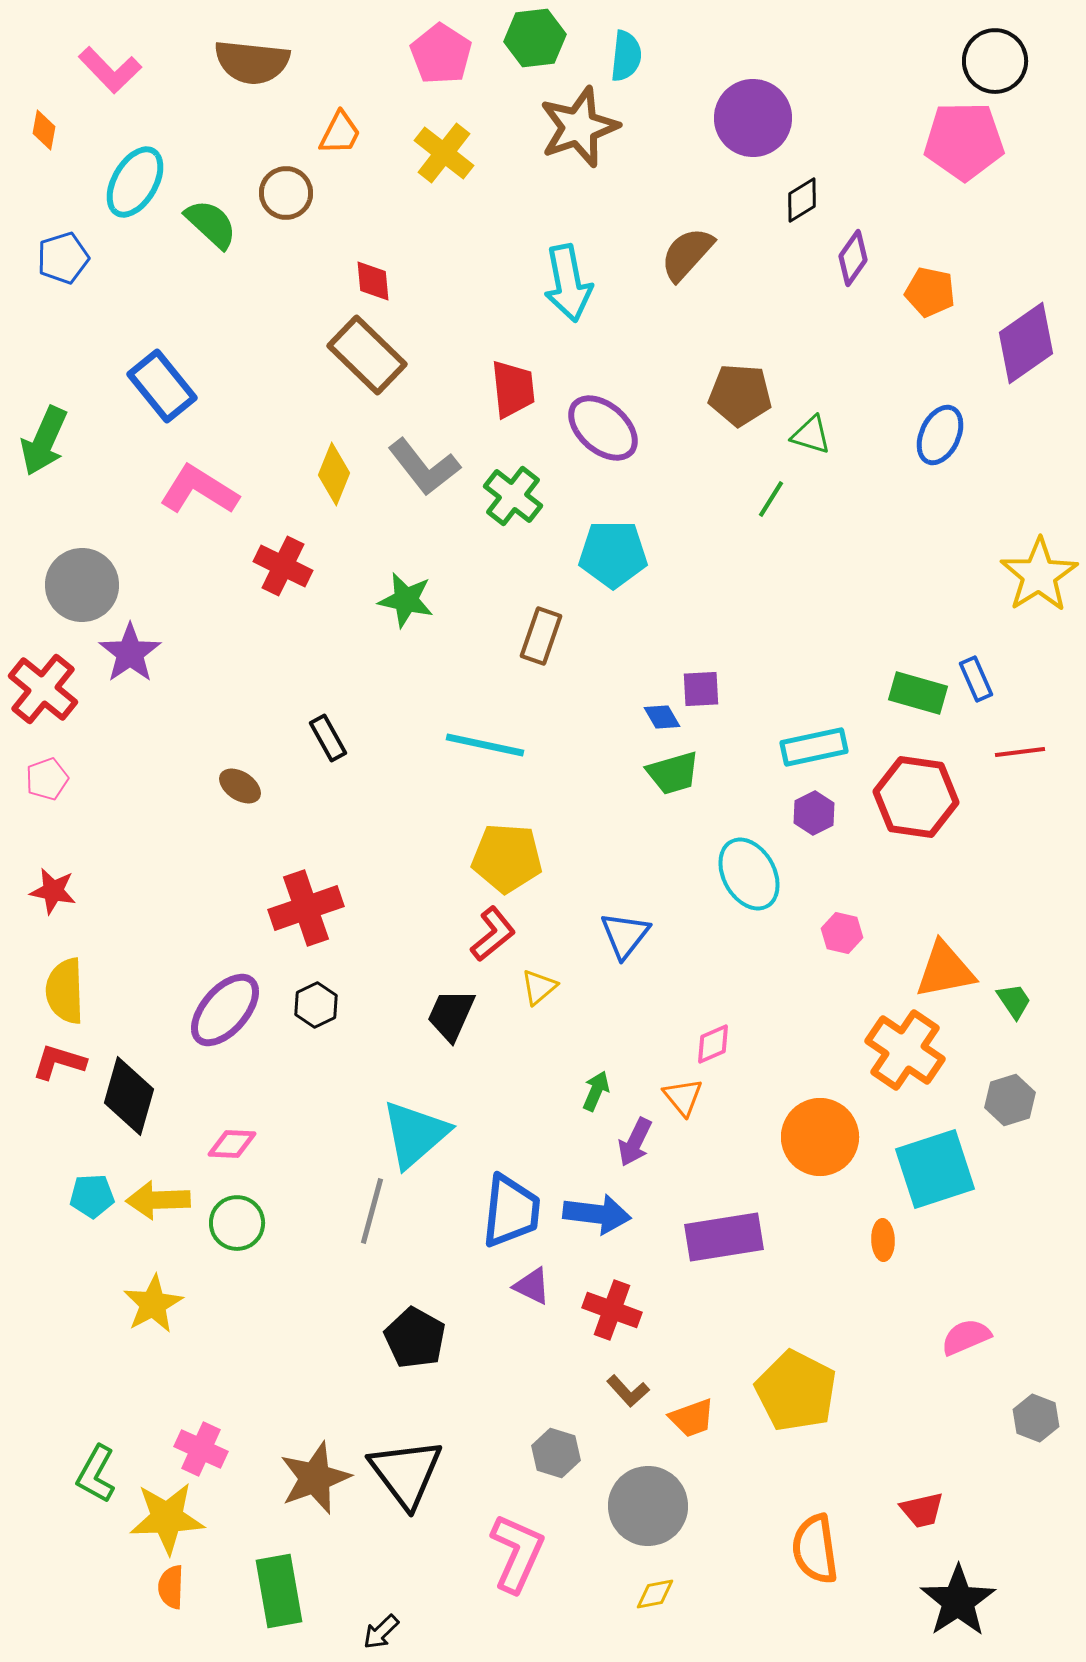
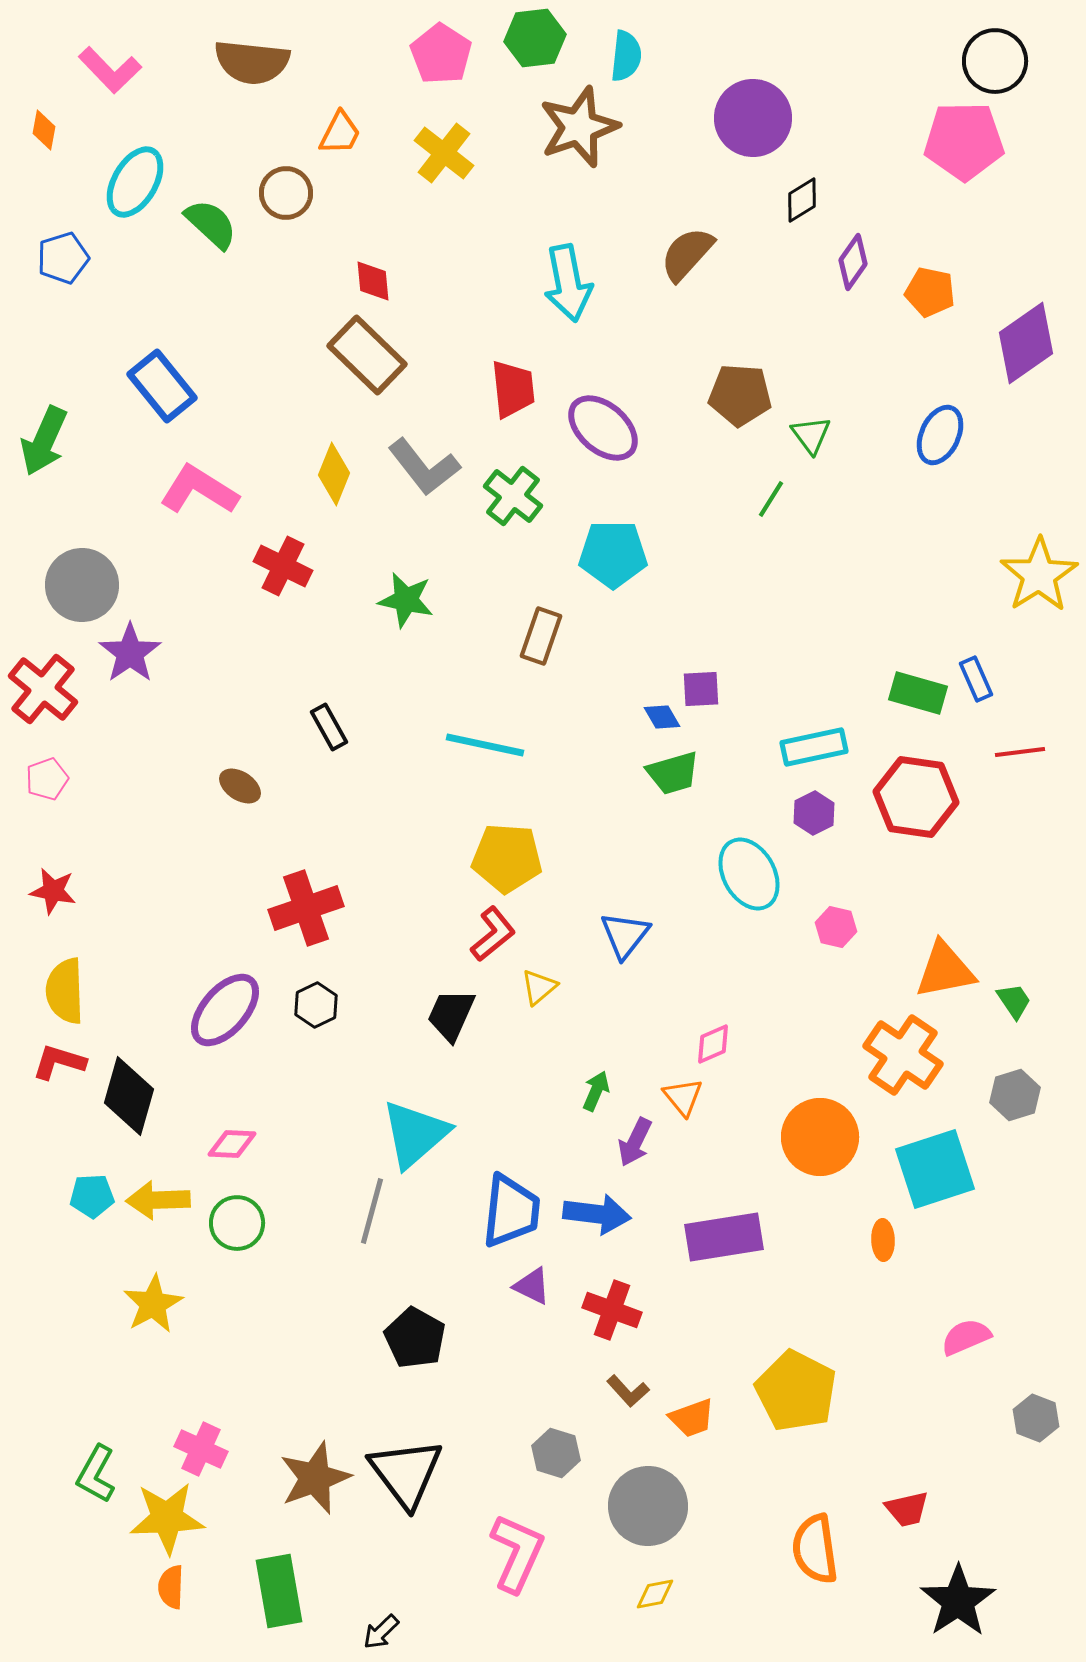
purple diamond at (853, 258): moved 4 px down
green triangle at (811, 435): rotated 36 degrees clockwise
black rectangle at (328, 738): moved 1 px right, 11 px up
pink hexagon at (842, 933): moved 6 px left, 6 px up
orange cross at (905, 1050): moved 2 px left, 5 px down
gray hexagon at (1010, 1100): moved 5 px right, 5 px up
red trapezoid at (922, 1510): moved 15 px left, 1 px up
